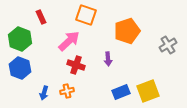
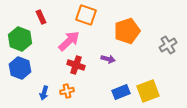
purple arrow: rotated 72 degrees counterclockwise
